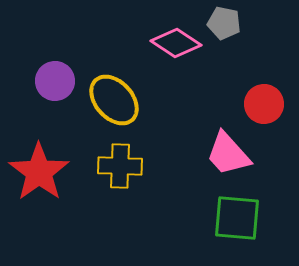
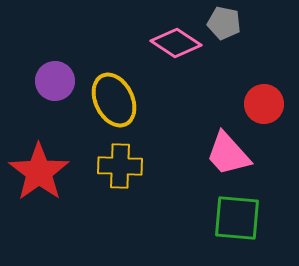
yellow ellipse: rotated 16 degrees clockwise
